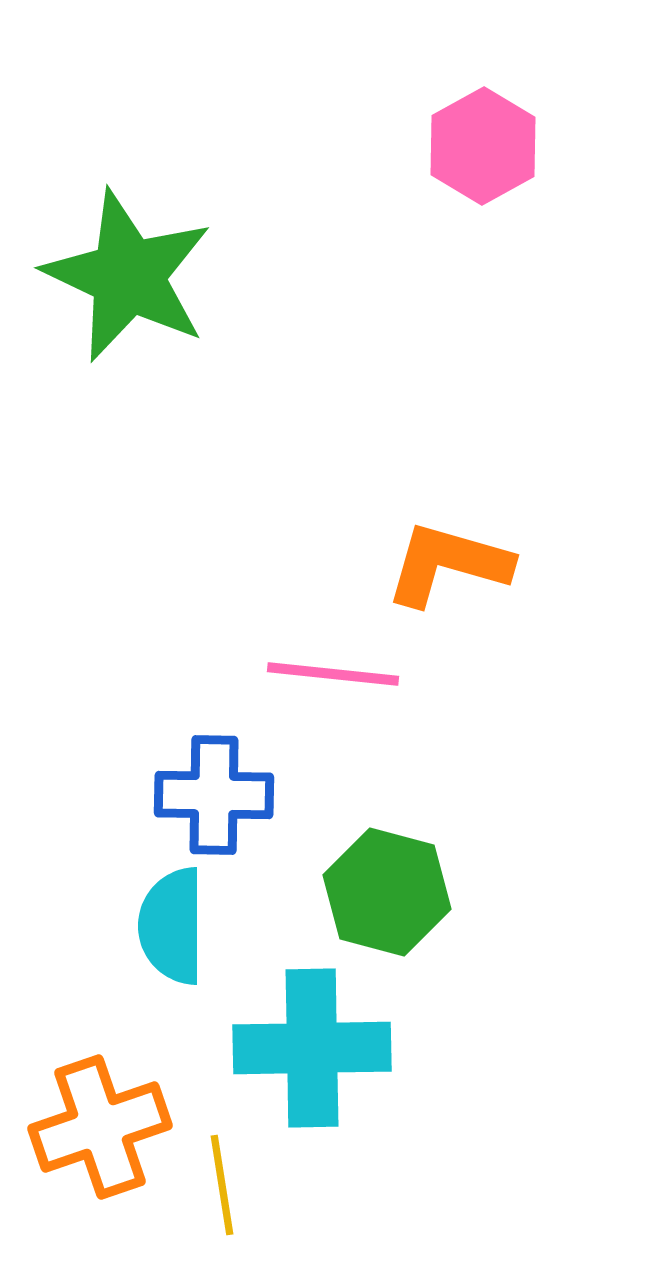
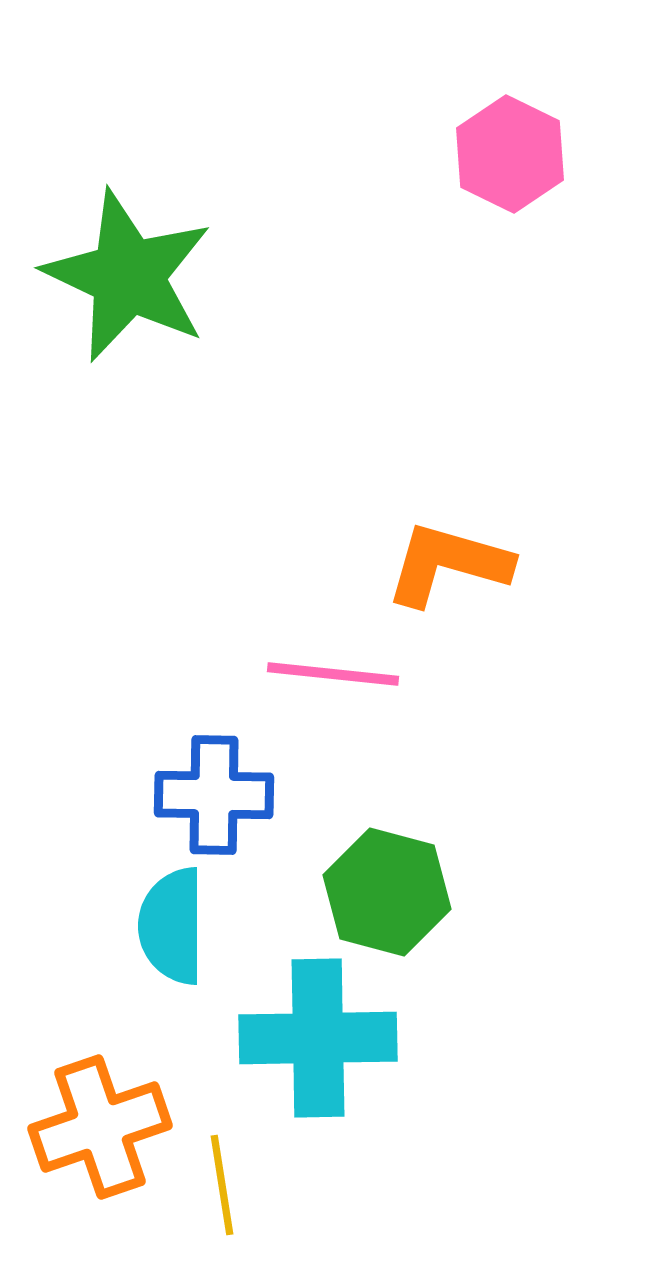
pink hexagon: moved 27 px right, 8 px down; rotated 5 degrees counterclockwise
cyan cross: moved 6 px right, 10 px up
